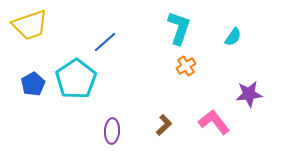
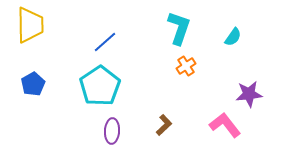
yellow trapezoid: rotated 72 degrees counterclockwise
cyan pentagon: moved 24 px right, 7 px down
pink L-shape: moved 11 px right, 3 px down
